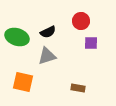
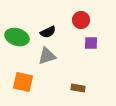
red circle: moved 1 px up
